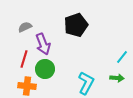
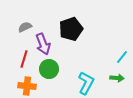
black pentagon: moved 5 px left, 4 px down
green circle: moved 4 px right
